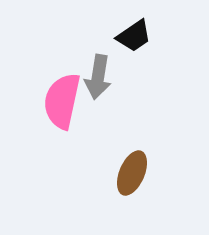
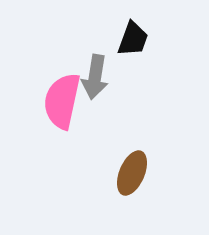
black trapezoid: moved 1 px left, 3 px down; rotated 36 degrees counterclockwise
gray arrow: moved 3 px left
